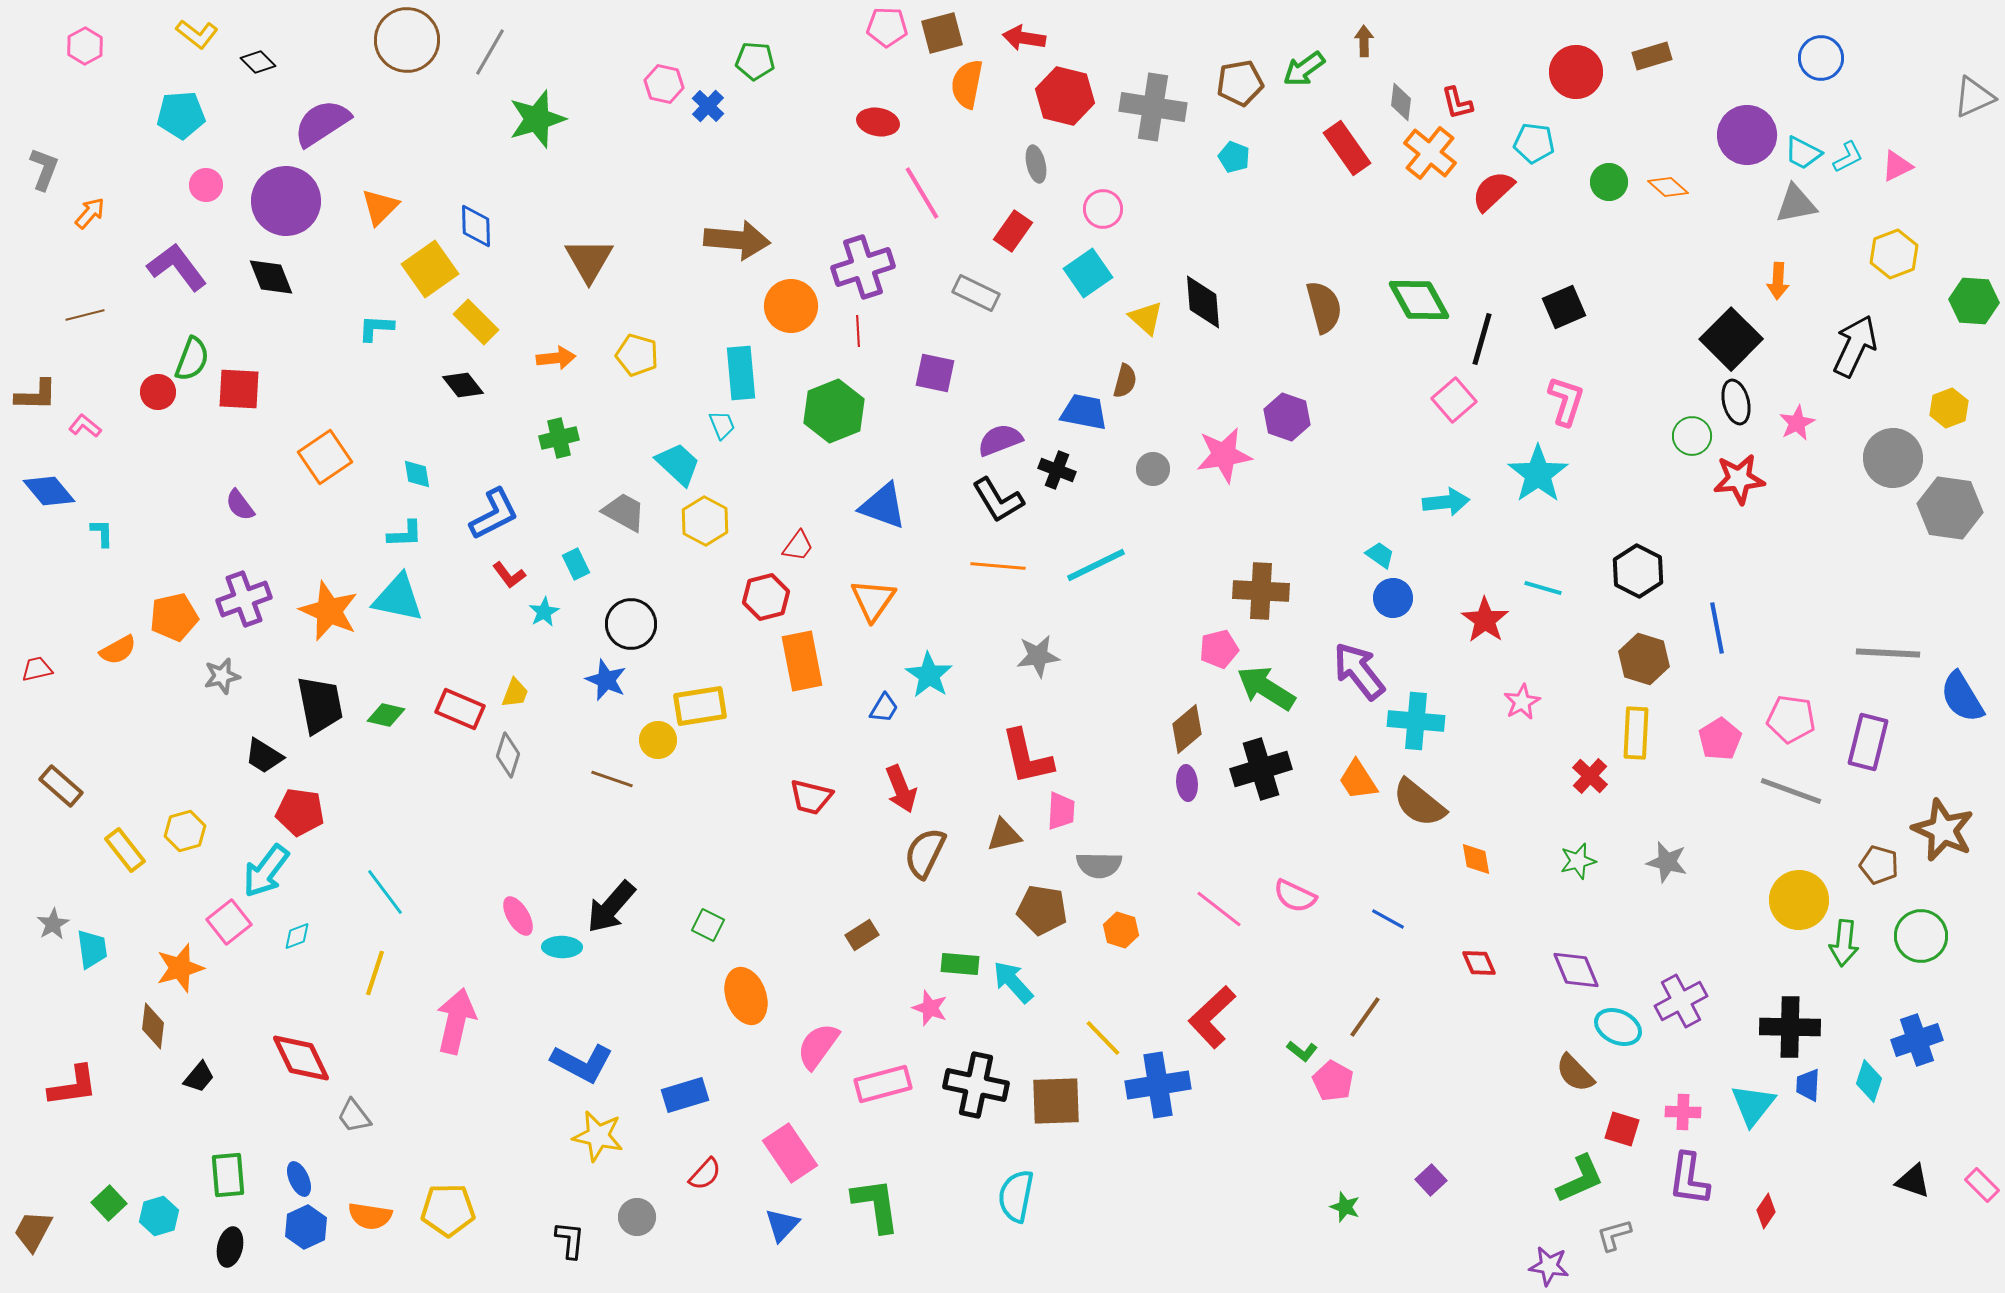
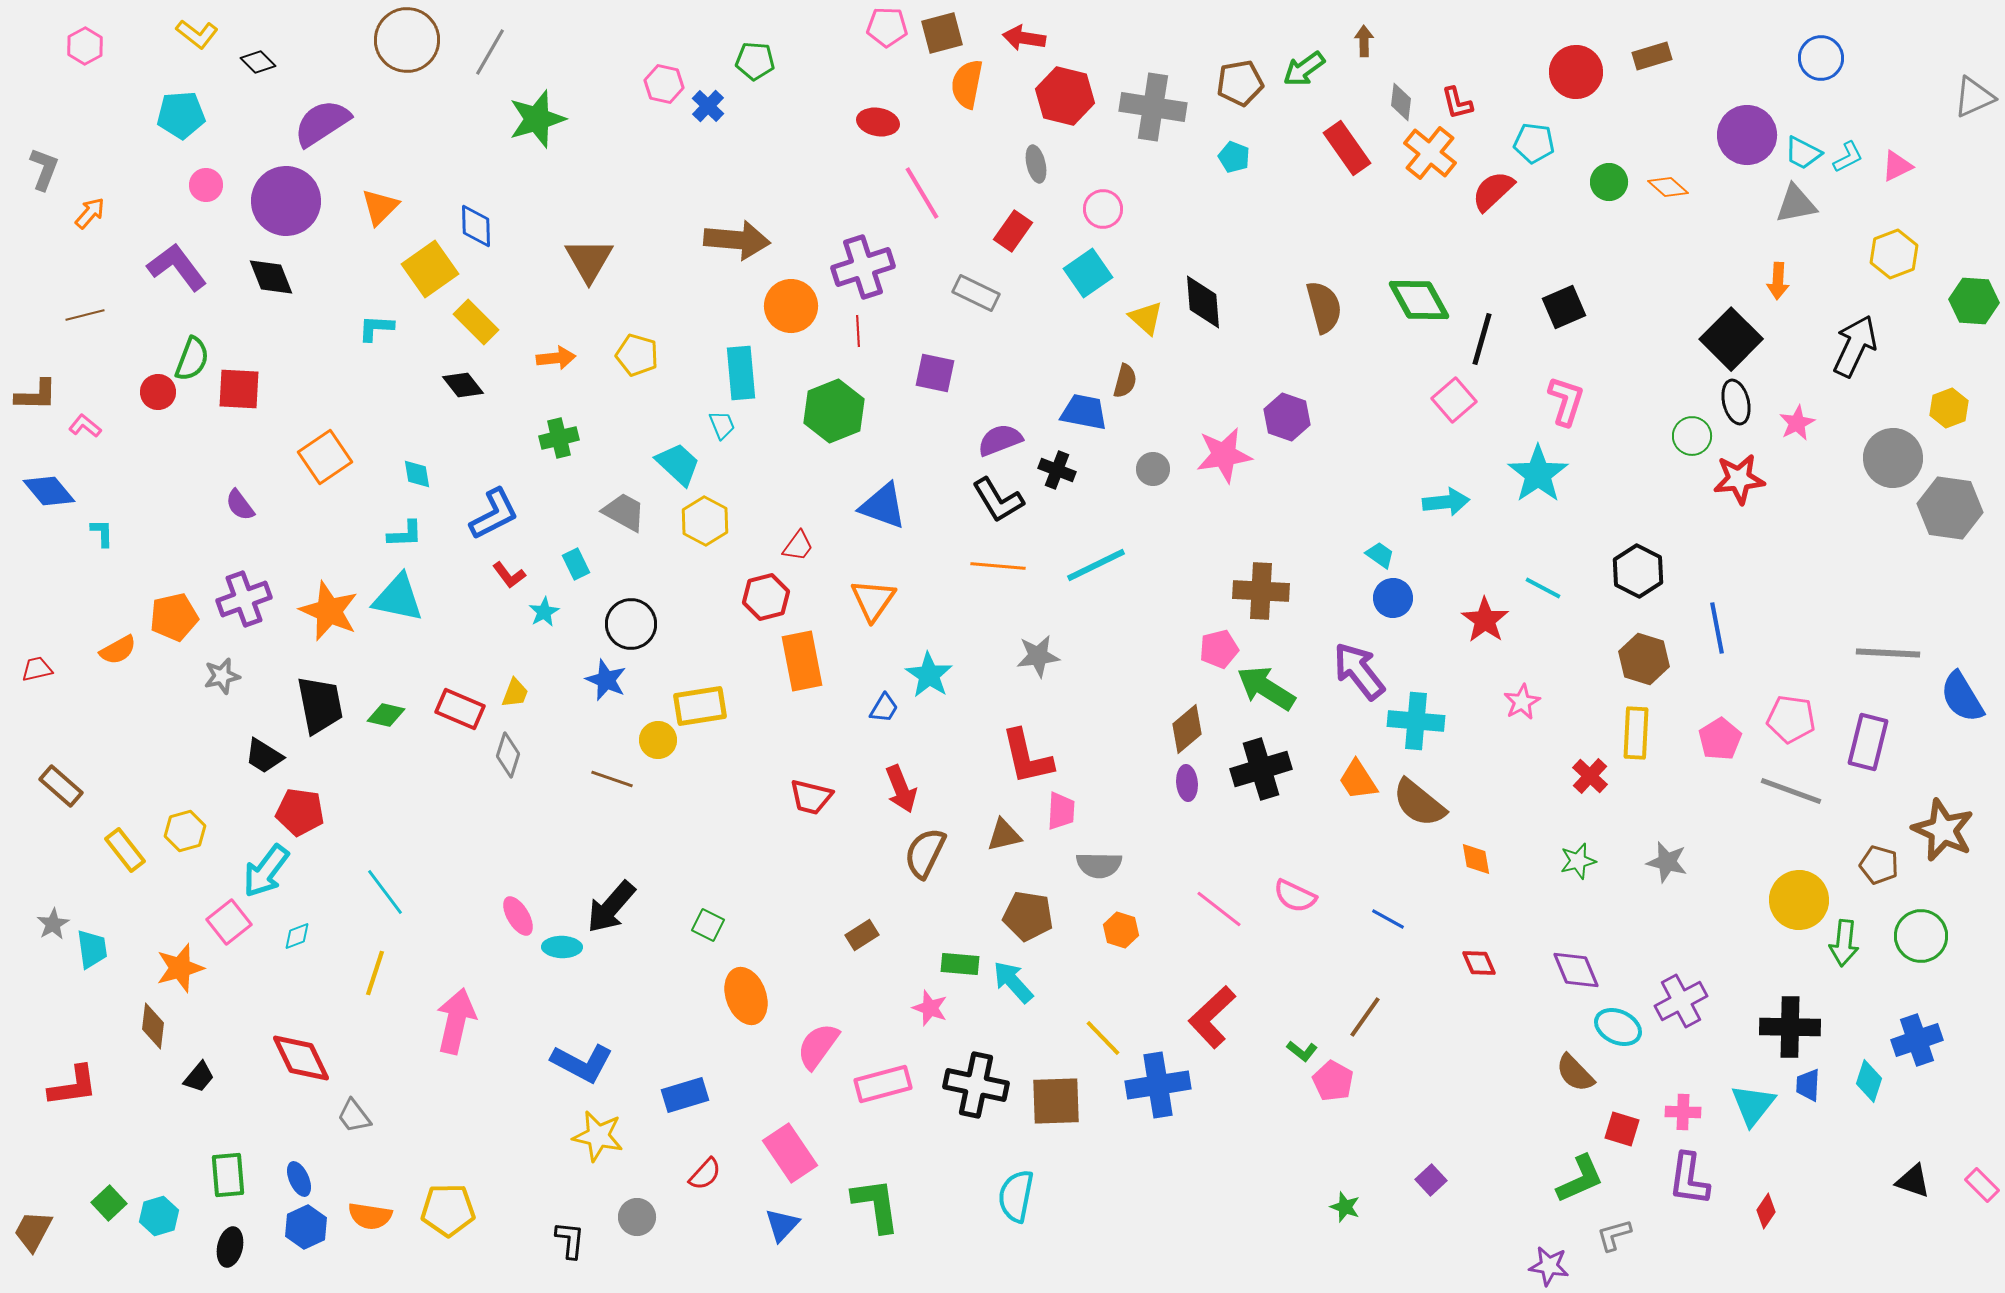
cyan line at (1543, 588): rotated 12 degrees clockwise
brown pentagon at (1042, 910): moved 14 px left, 6 px down
